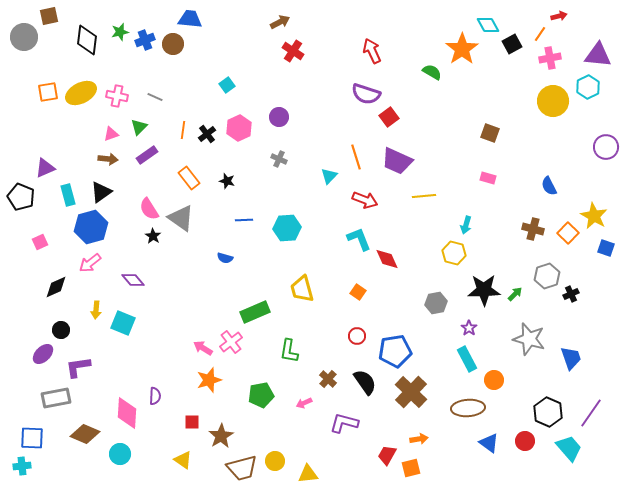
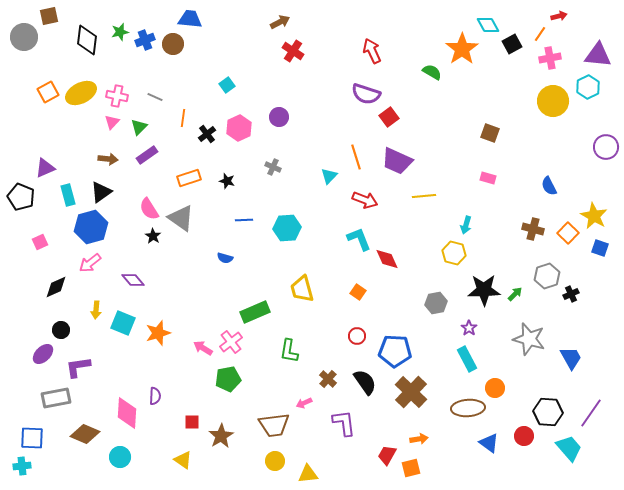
orange square at (48, 92): rotated 20 degrees counterclockwise
orange line at (183, 130): moved 12 px up
pink triangle at (111, 134): moved 1 px right, 12 px up; rotated 28 degrees counterclockwise
gray cross at (279, 159): moved 6 px left, 8 px down
orange rectangle at (189, 178): rotated 70 degrees counterclockwise
blue square at (606, 248): moved 6 px left
blue pentagon at (395, 351): rotated 12 degrees clockwise
blue trapezoid at (571, 358): rotated 10 degrees counterclockwise
orange star at (209, 380): moved 51 px left, 47 px up
orange circle at (494, 380): moved 1 px right, 8 px down
green pentagon at (261, 395): moved 33 px left, 16 px up
black hexagon at (548, 412): rotated 20 degrees counterclockwise
purple L-shape at (344, 423): rotated 68 degrees clockwise
red circle at (525, 441): moved 1 px left, 5 px up
cyan circle at (120, 454): moved 3 px down
brown trapezoid at (242, 468): moved 32 px right, 43 px up; rotated 8 degrees clockwise
